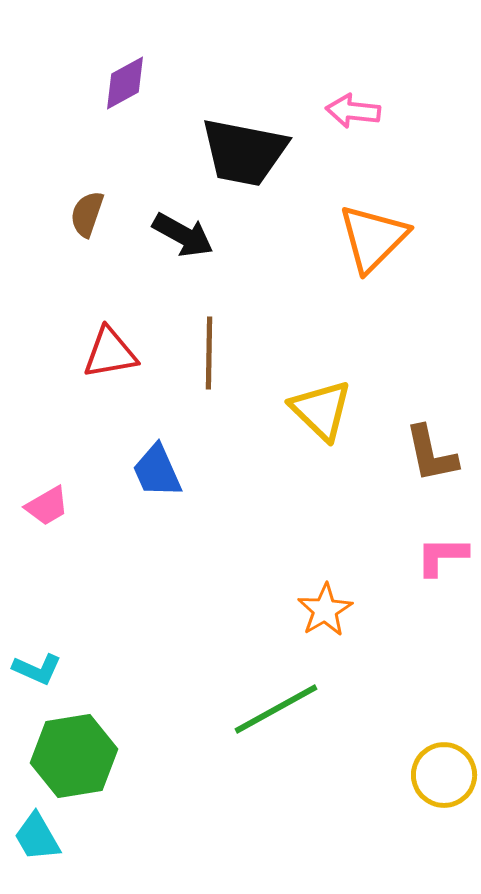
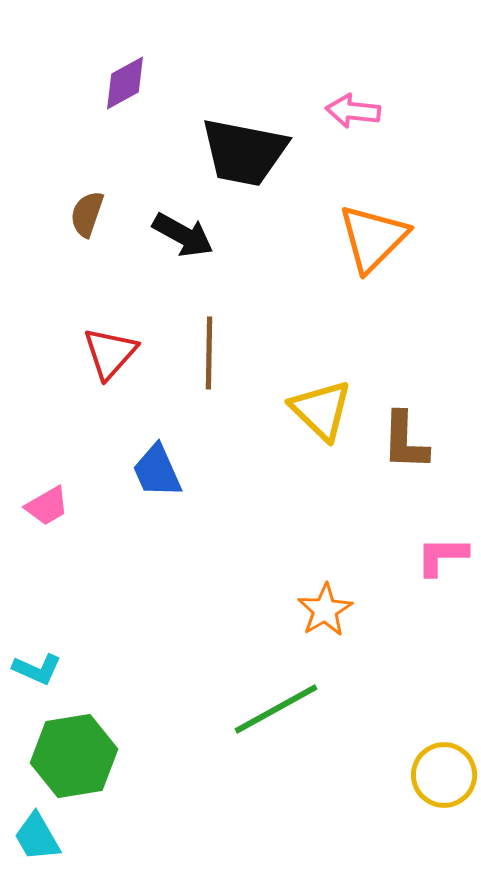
red triangle: rotated 38 degrees counterclockwise
brown L-shape: moved 26 px left, 13 px up; rotated 14 degrees clockwise
